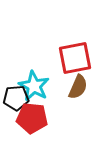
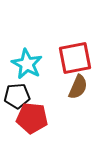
cyan star: moved 7 px left, 22 px up
black pentagon: moved 1 px right, 2 px up
